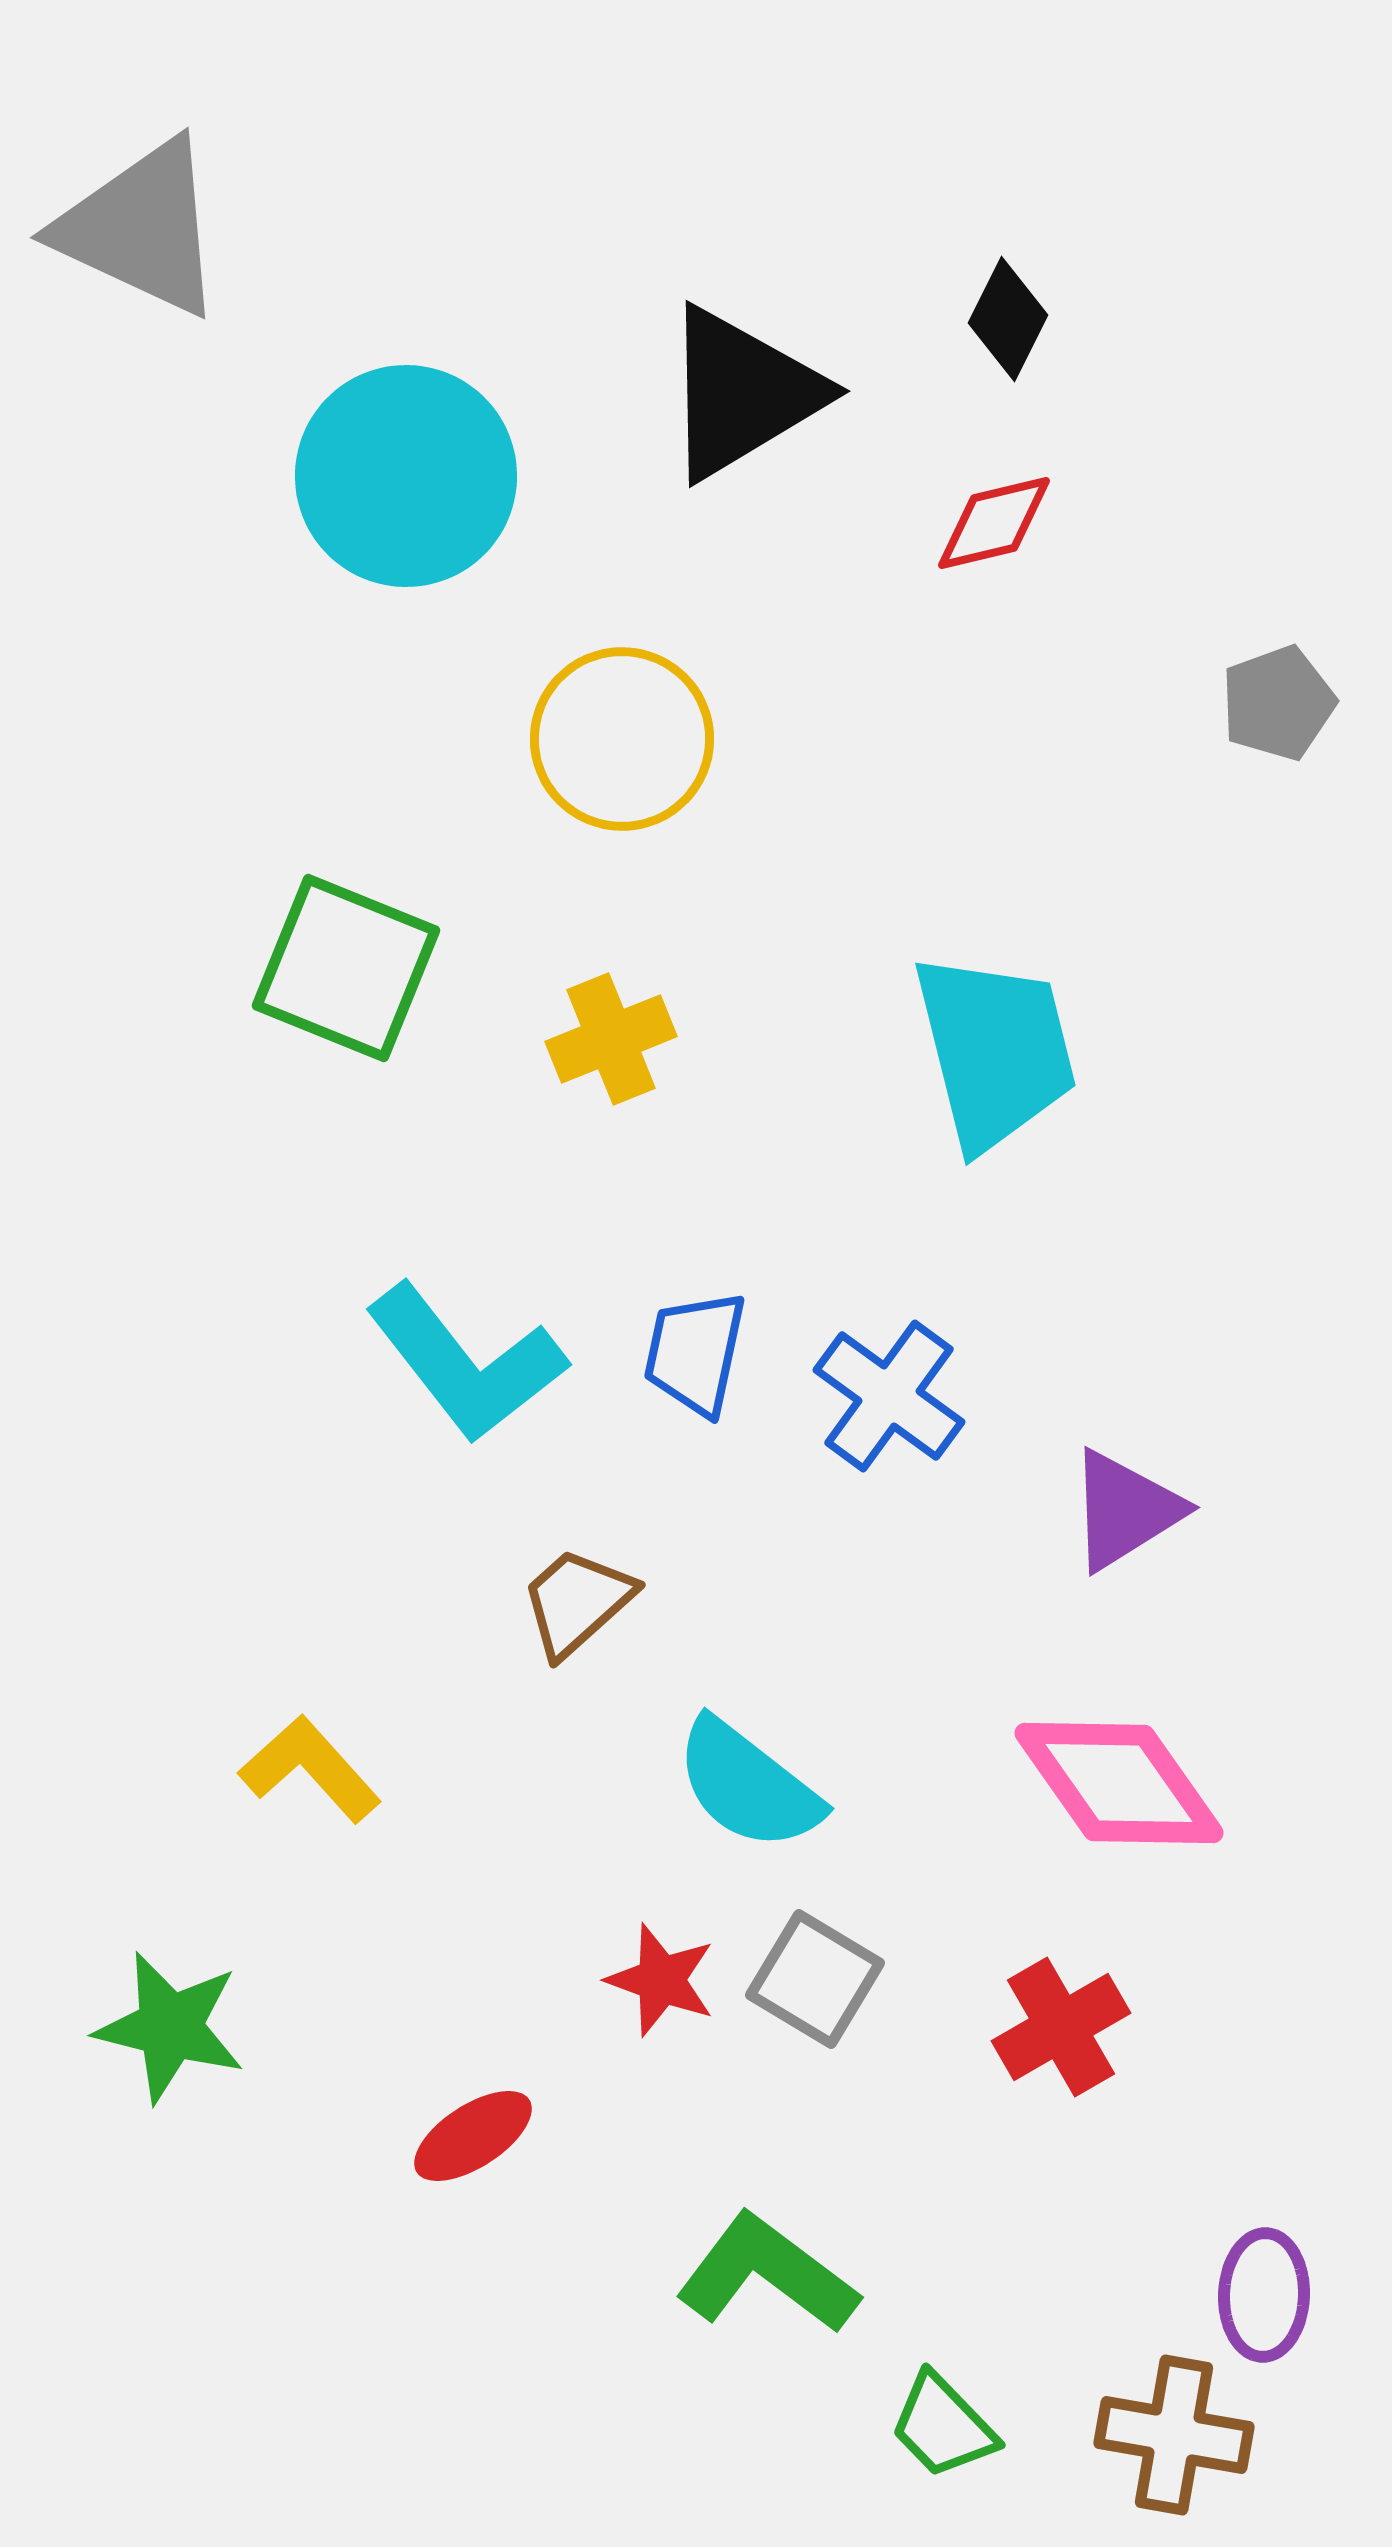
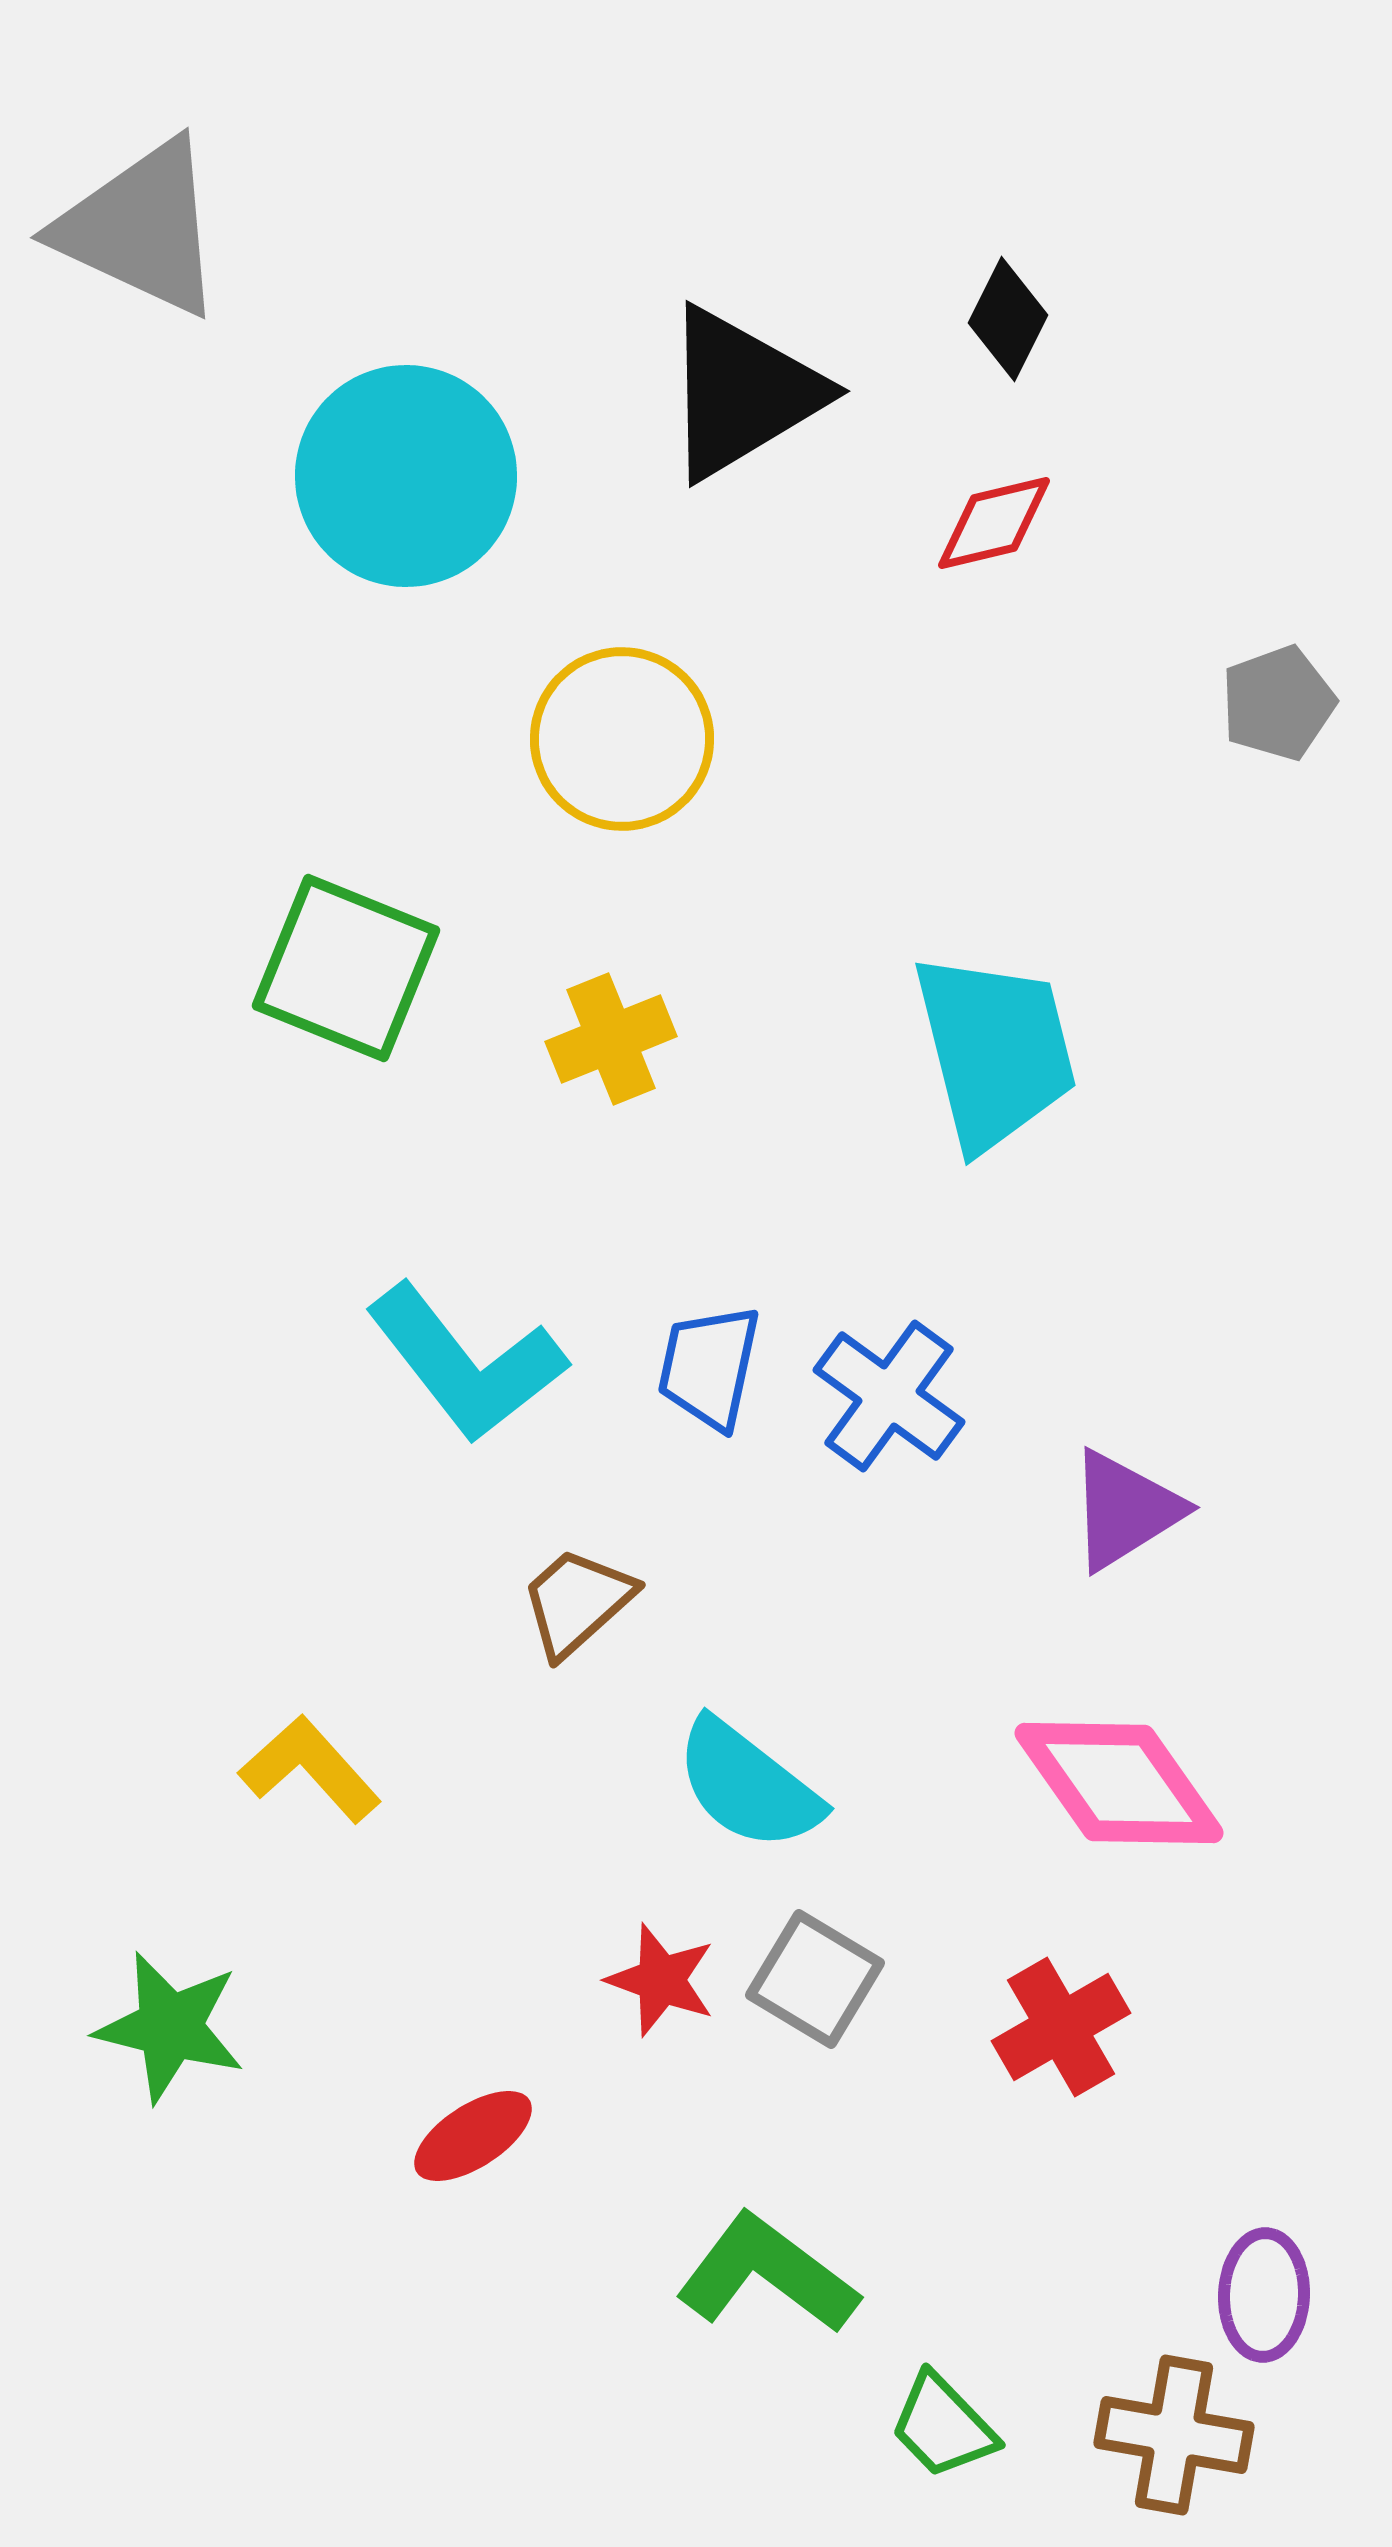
blue trapezoid: moved 14 px right, 14 px down
